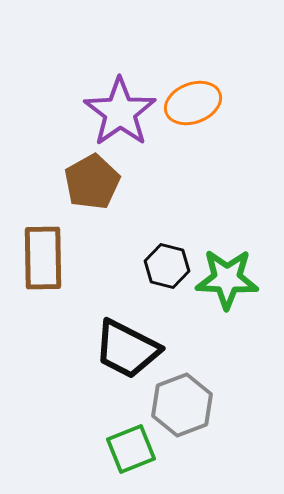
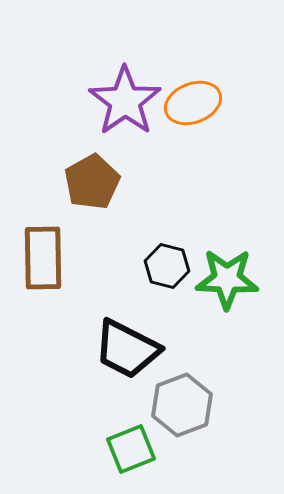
purple star: moved 5 px right, 11 px up
